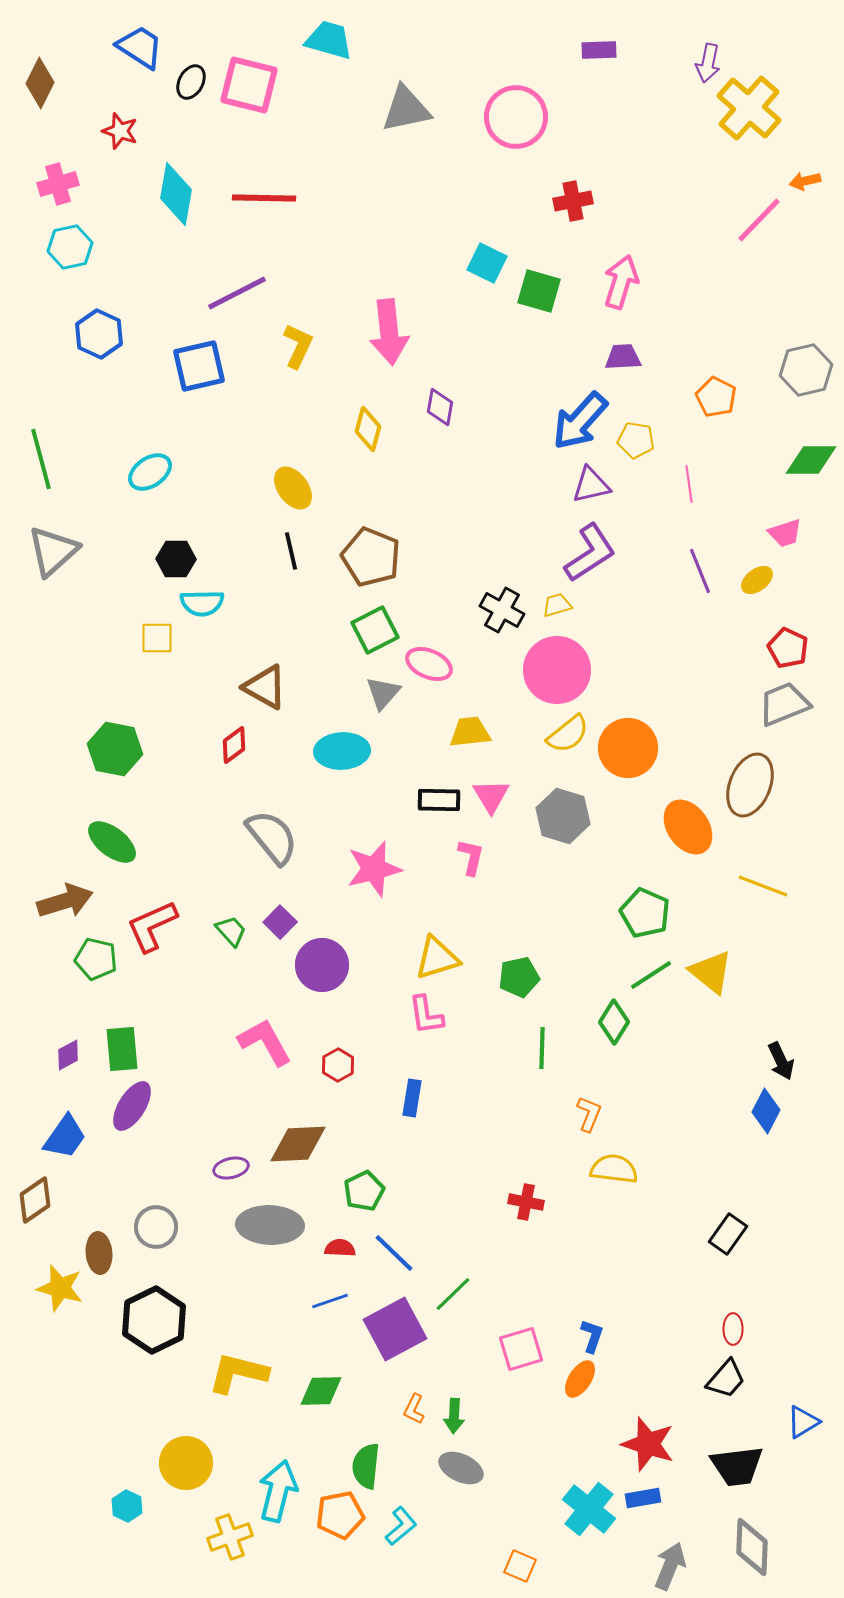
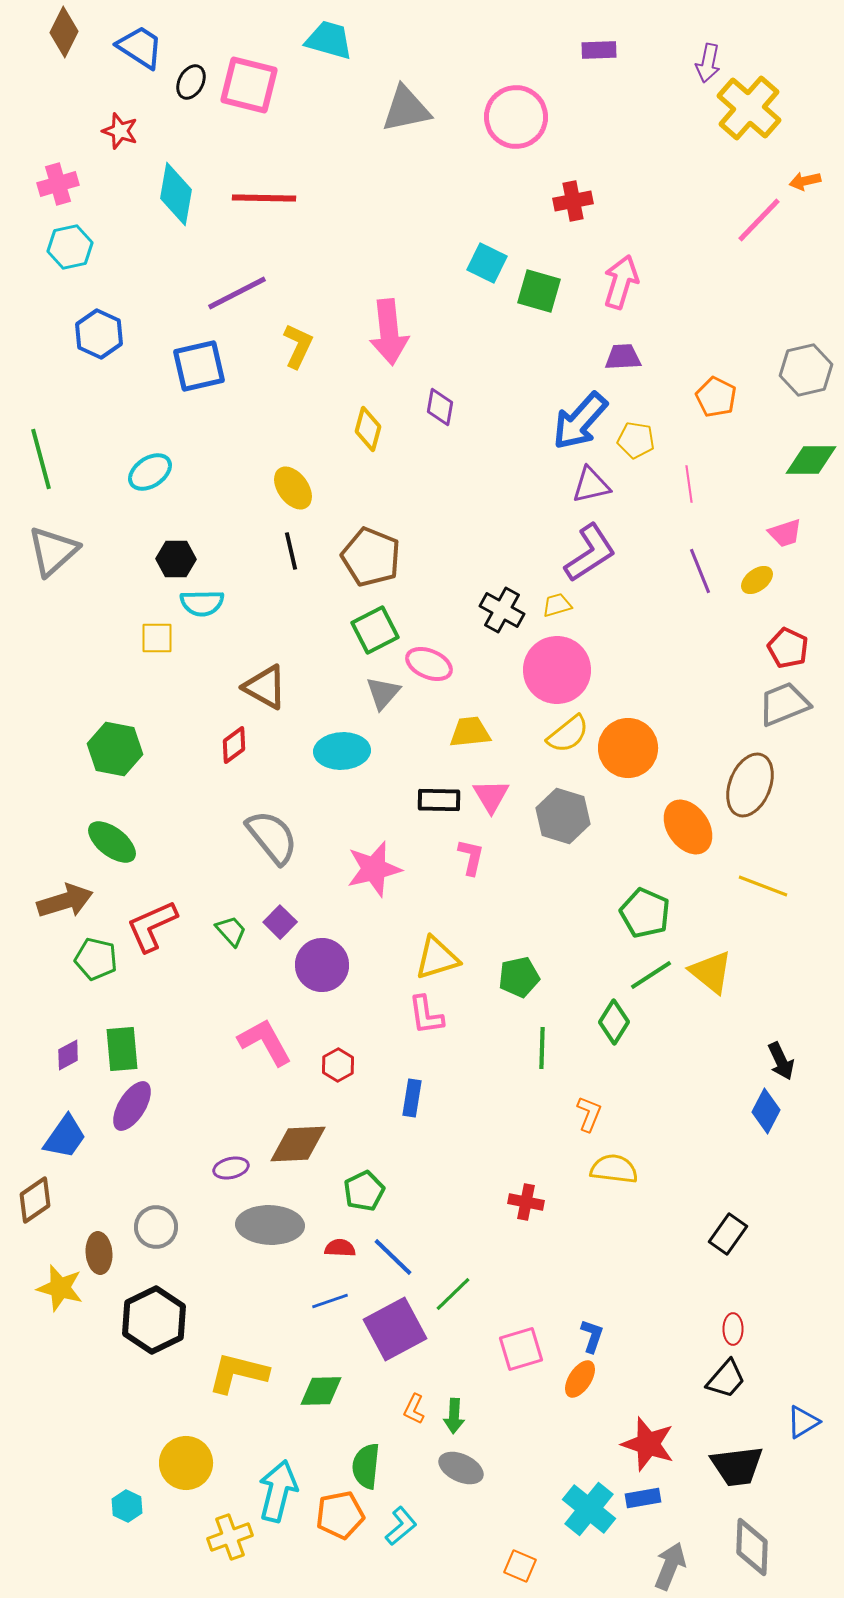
brown diamond at (40, 83): moved 24 px right, 51 px up
blue line at (394, 1253): moved 1 px left, 4 px down
